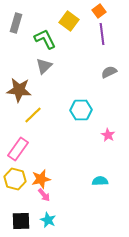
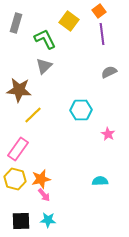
pink star: moved 1 px up
cyan star: rotated 21 degrees counterclockwise
